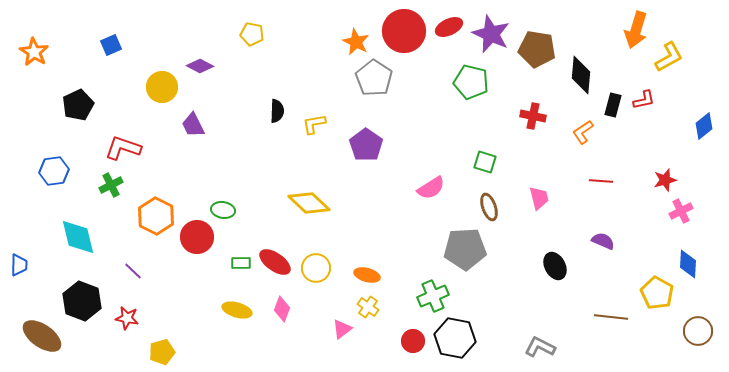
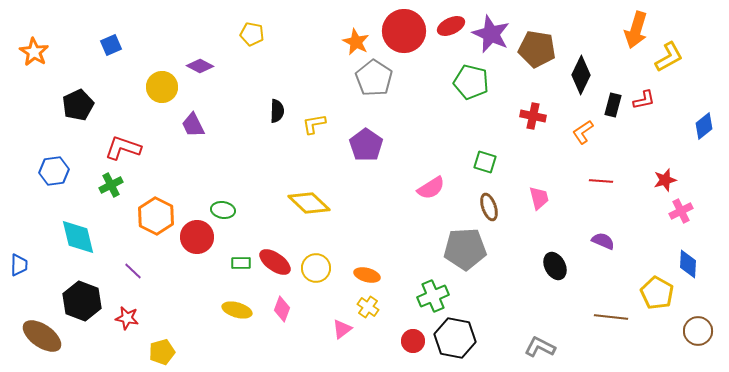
red ellipse at (449, 27): moved 2 px right, 1 px up
black diamond at (581, 75): rotated 21 degrees clockwise
